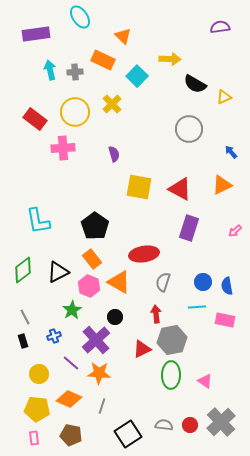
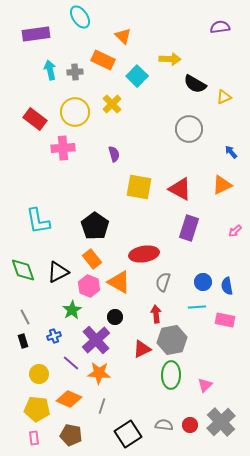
green diamond at (23, 270): rotated 72 degrees counterclockwise
pink triangle at (205, 381): moved 4 px down; rotated 42 degrees clockwise
